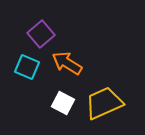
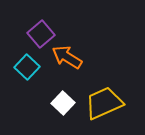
orange arrow: moved 6 px up
cyan square: rotated 20 degrees clockwise
white square: rotated 15 degrees clockwise
